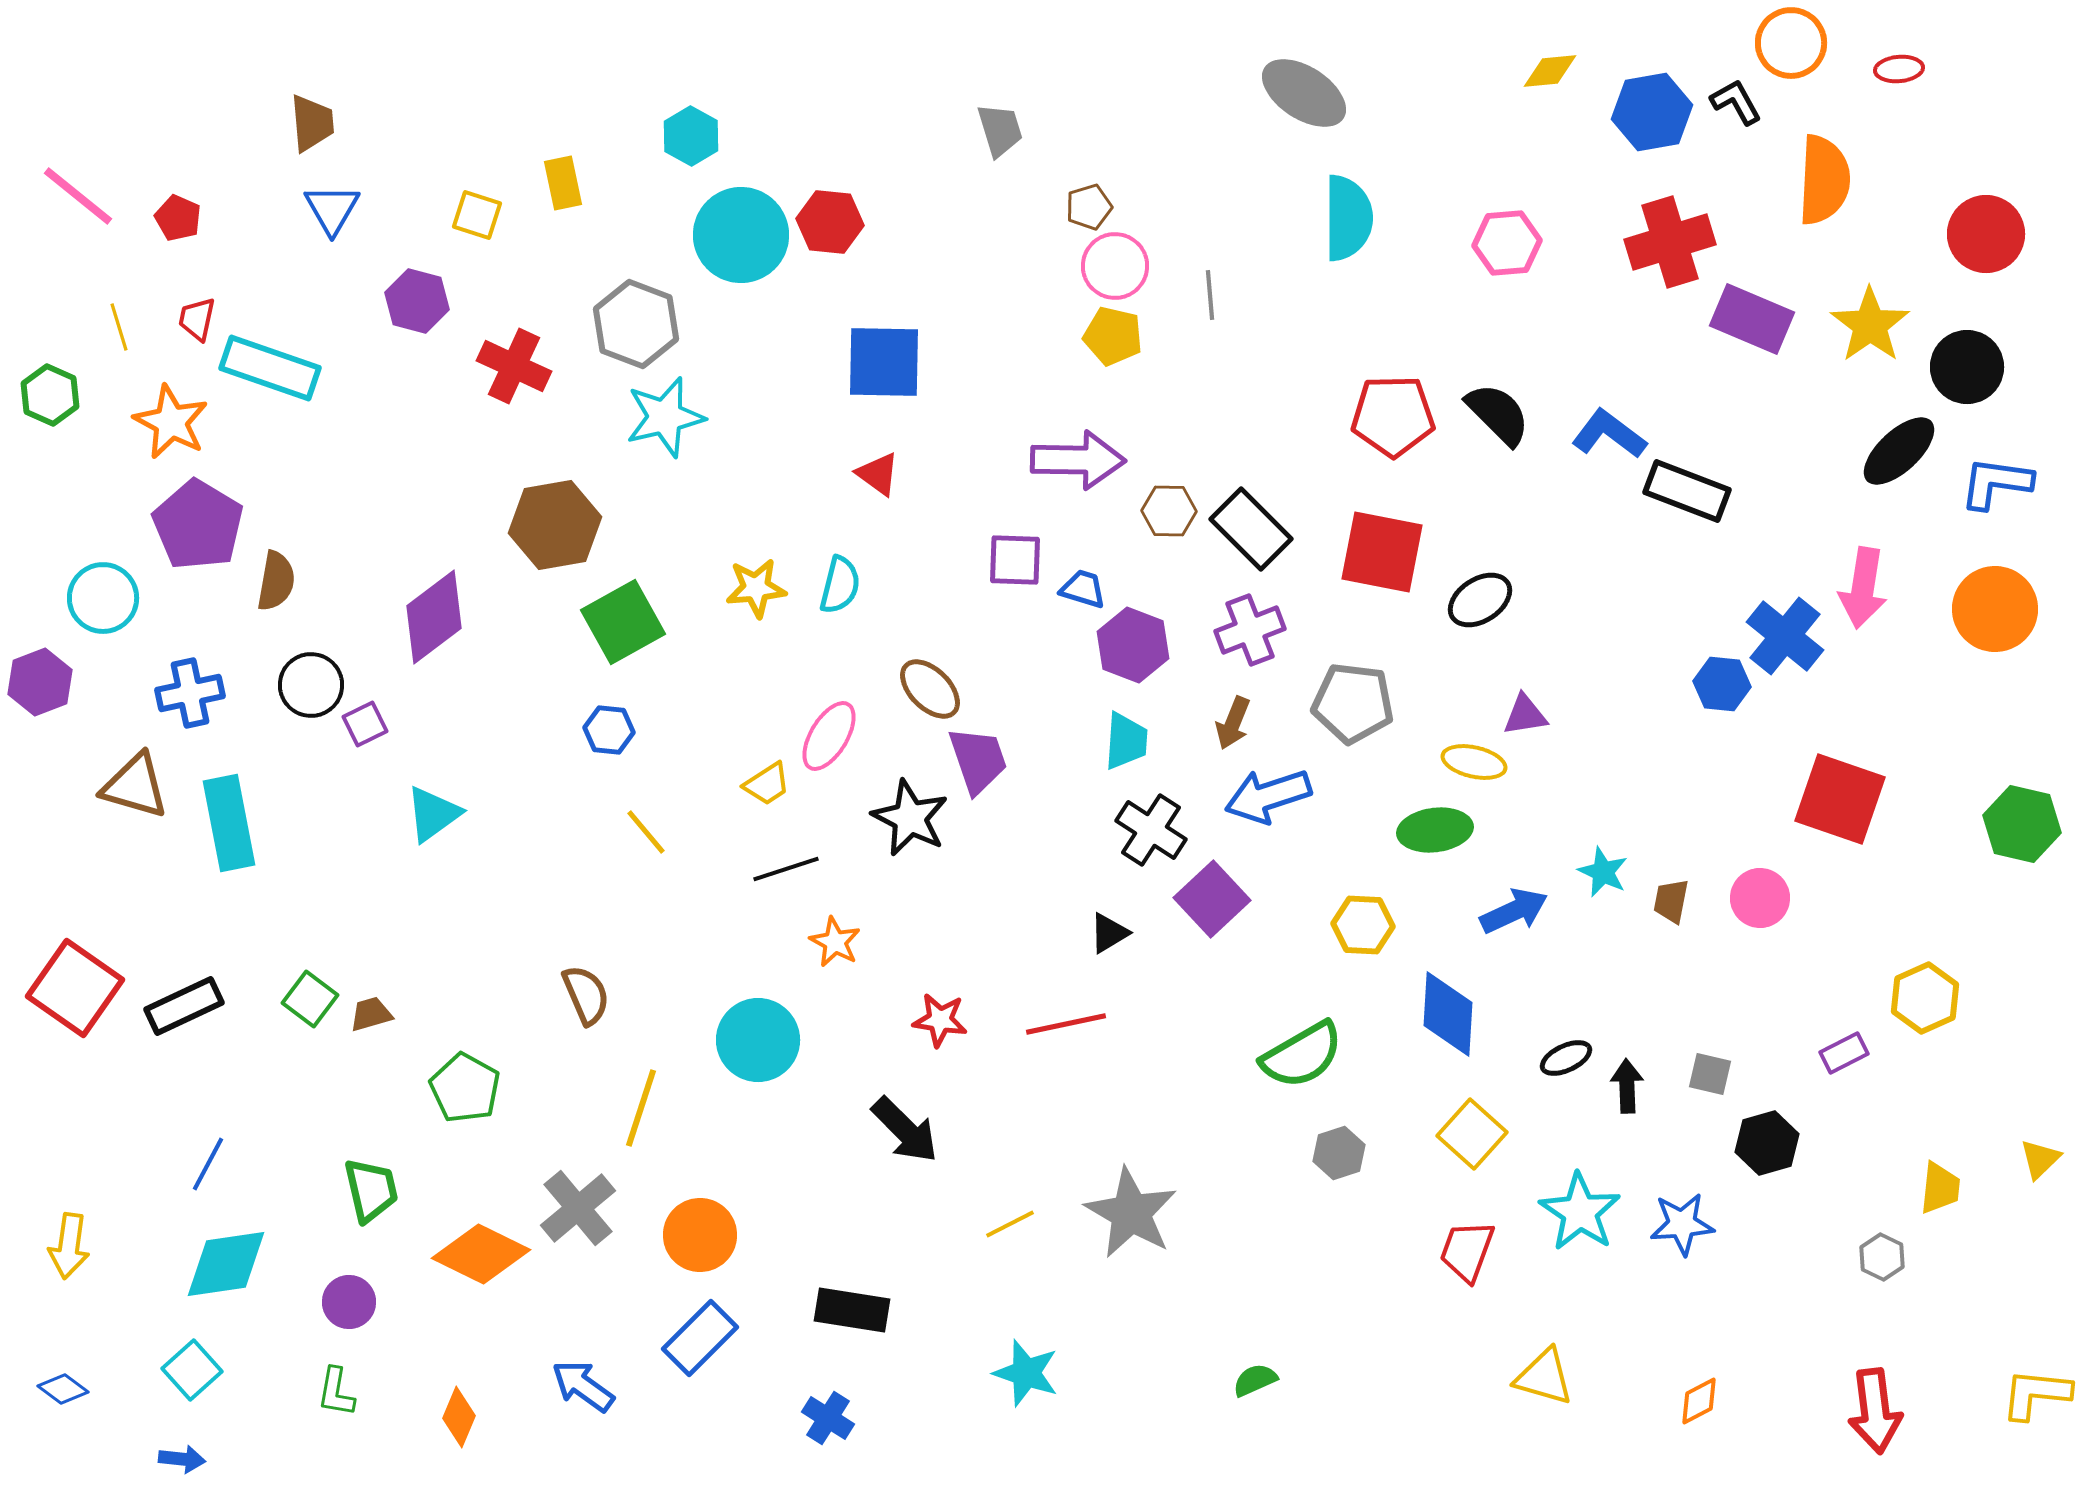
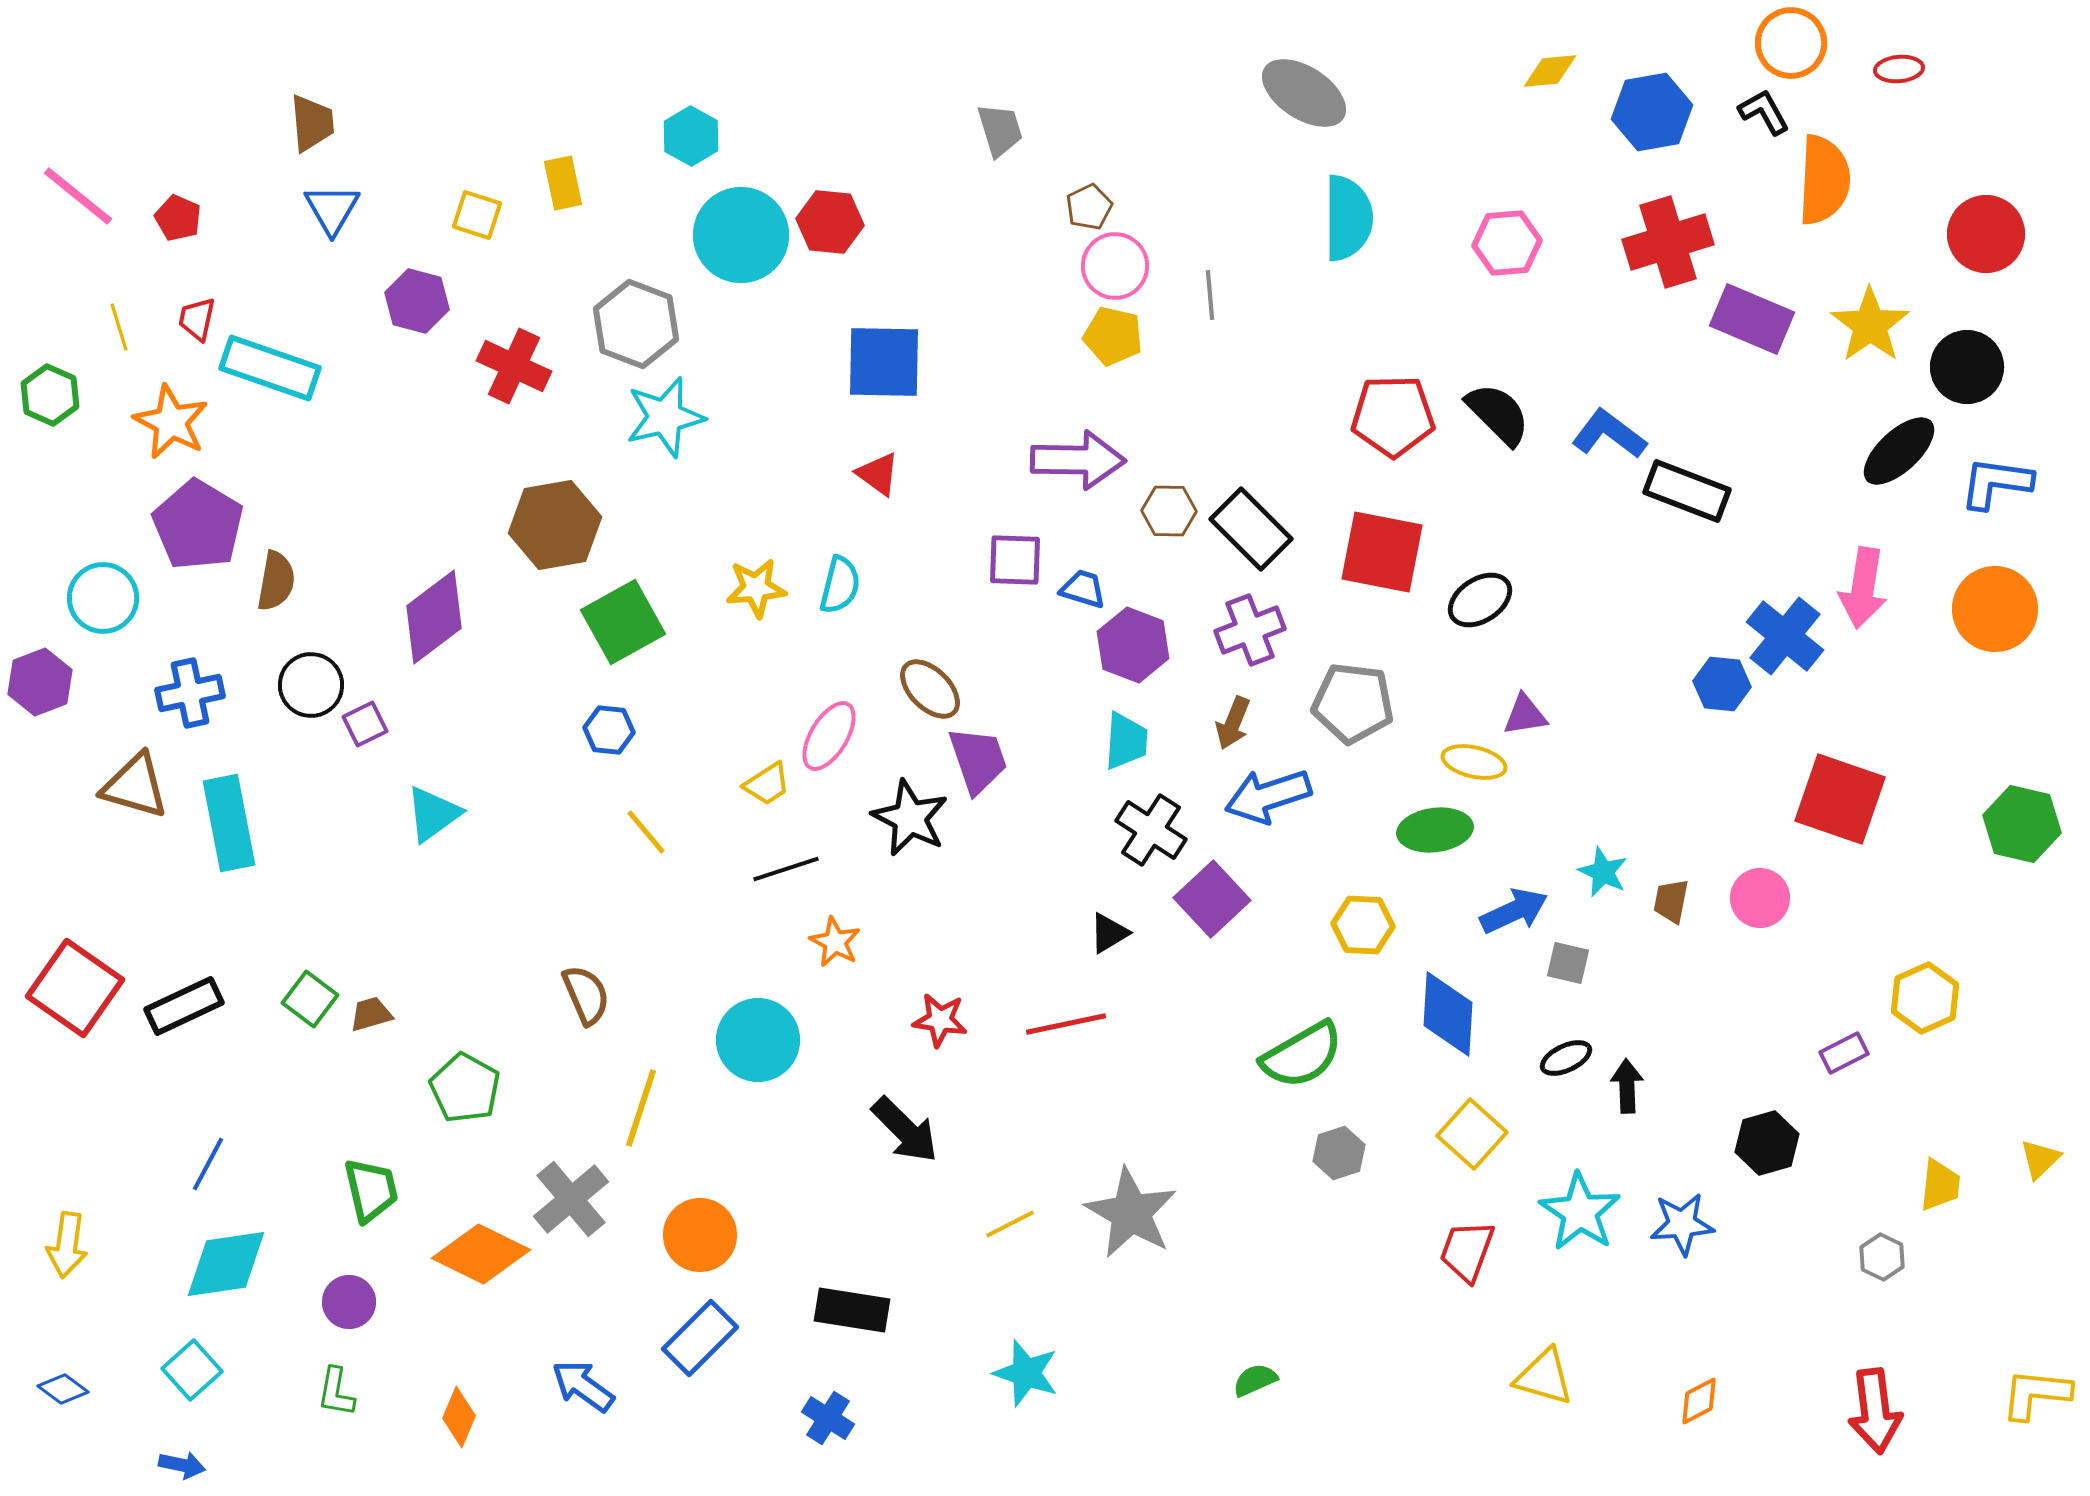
black L-shape at (1736, 102): moved 28 px right, 10 px down
brown pentagon at (1089, 207): rotated 9 degrees counterclockwise
red cross at (1670, 242): moved 2 px left
gray square at (1710, 1074): moved 142 px left, 111 px up
yellow trapezoid at (1940, 1188): moved 3 px up
gray cross at (578, 1208): moved 7 px left, 9 px up
yellow arrow at (69, 1246): moved 2 px left, 1 px up
blue arrow at (182, 1459): moved 6 px down; rotated 6 degrees clockwise
